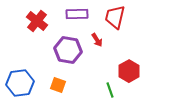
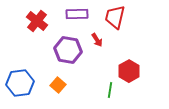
orange square: rotated 21 degrees clockwise
green line: rotated 28 degrees clockwise
